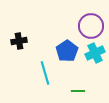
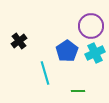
black cross: rotated 28 degrees counterclockwise
